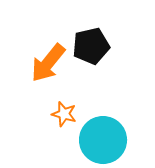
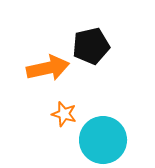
orange arrow: moved 5 px down; rotated 141 degrees counterclockwise
